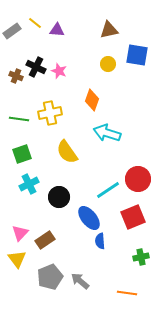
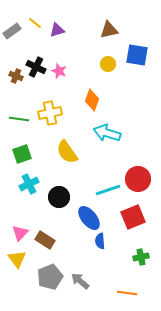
purple triangle: rotated 21 degrees counterclockwise
cyan line: rotated 15 degrees clockwise
brown rectangle: rotated 66 degrees clockwise
